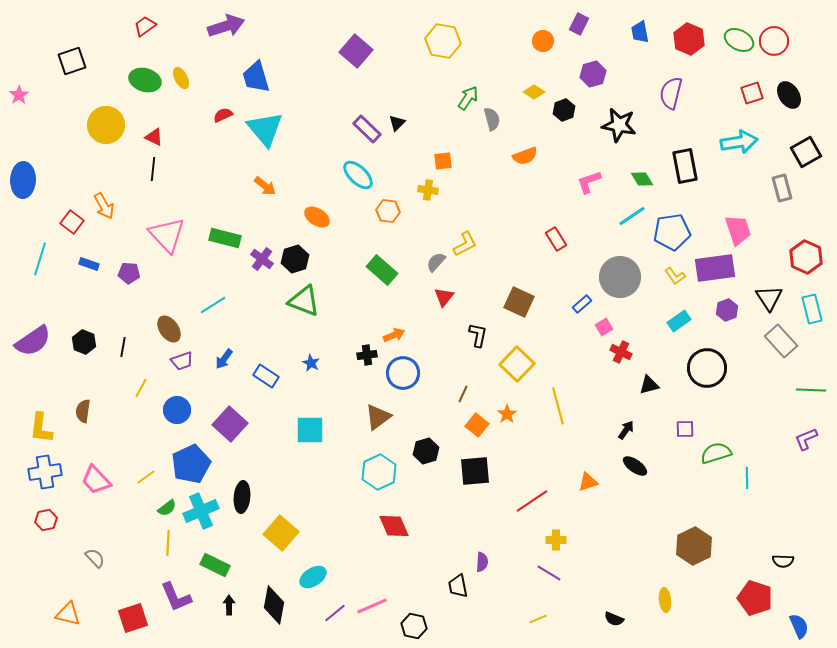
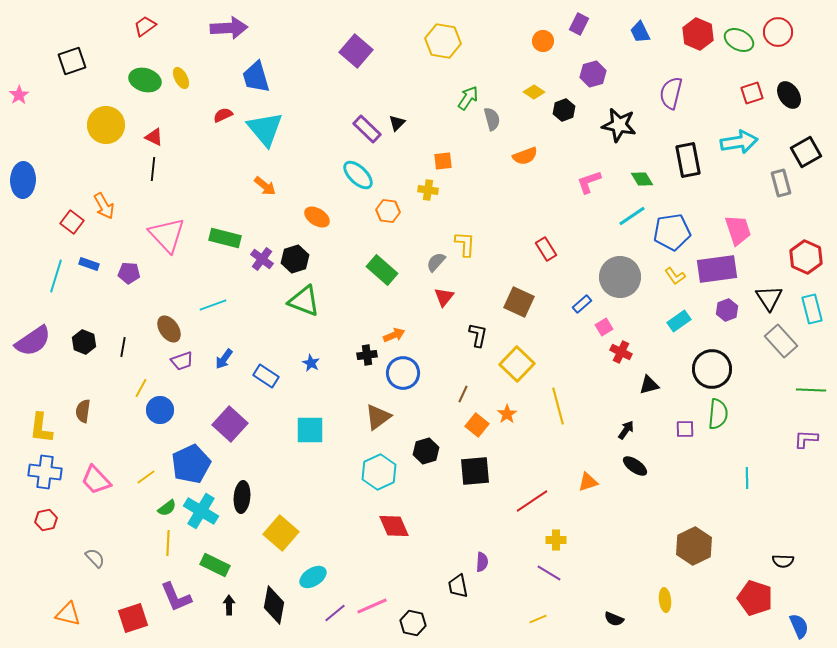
purple arrow at (226, 26): moved 3 px right, 2 px down; rotated 15 degrees clockwise
blue trapezoid at (640, 32): rotated 15 degrees counterclockwise
red hexagon at (689, 39): moved 9 px right, 5 px up
red circle at (774, 41): moved 4 px right, 9 px up
black rectangle at (685, 166): moved 3 px right, 6 px up
gray rectangle at (782, 188): moved 1 px left, 5 px up
red rectangle at (556, 239): moved 10 px left, 10 px down
yellow L-shape at (465, 244): rotated 60 degrees counterclockwise
cyan line at (40, 259): moved 16 px right, 17 px down
purple rectangle at (715, 268): moved 2 px right, 1 px down
cyan line at (213, 305): rotated 12 degrees clockwise
black circle at (707, 368): moved 5 px right, 1 px down
blue circle at (177, 410): moved 17 px left
purple L-shape at (806, 439): rotated 25 degrees clockwise
green semicircle at (716, 453): moved 2 px right, 39 px up; rotated 112 degrees clockwise
blue cross at (45, 472): rotated 16 degrees clockwise
cyan cross at (201, 511): rotated 36 degrees counterclockwise
black hexagon at (414, 626): moved 1 px left, 3 px up
